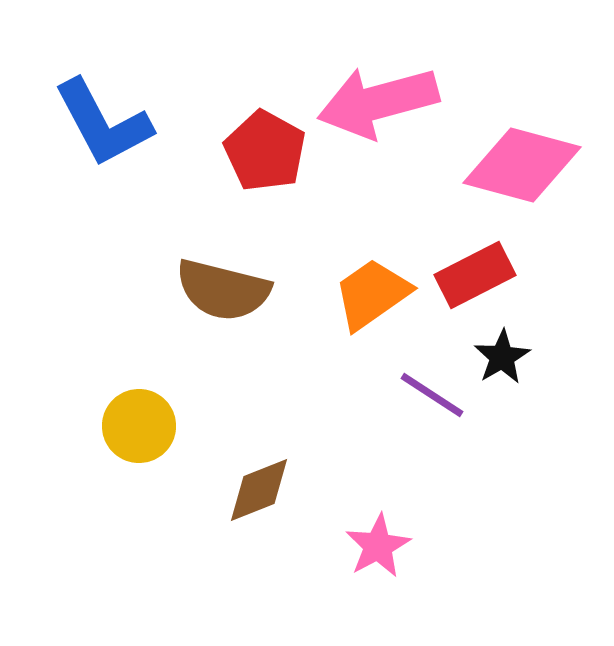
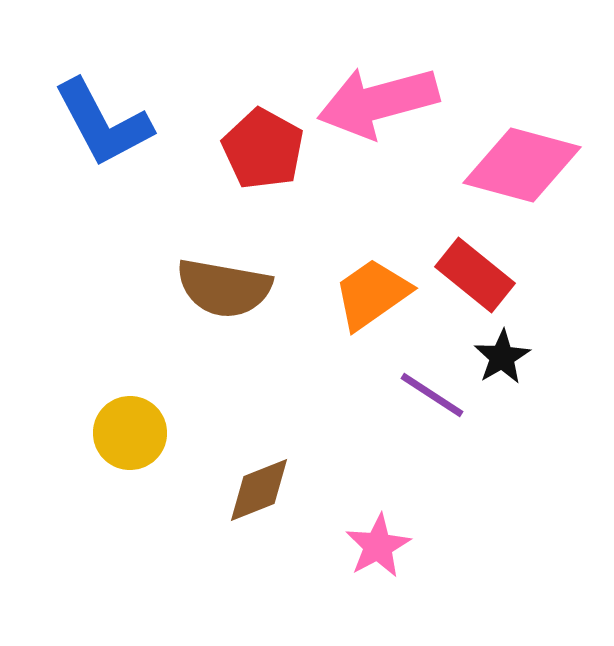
red pentagon: moved 2 px left, 2 px up
red rectangle: rotated 66 degrees clockwise
brown semicircle: moved 1 px right, 2 px up; rotated 4 degrees counterclockwise
yellow circle: moved 9 px left, 7 px down
